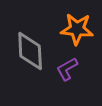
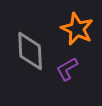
orange star: rotated 20 degrees clockwise
